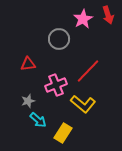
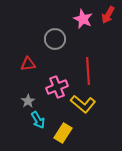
red arrow: rotated 48 degrees clockwise
pink star: rotated 18 degrees counterclockwise
gray circle: moved 4 px left
red line: rotated 48 degrees counterclockwise
pink cross: moved 1 px right, 2 px down
gray star: rotated 16 degrees counterclockwise
cyan arrow: rotated 18 degrees clockwise
